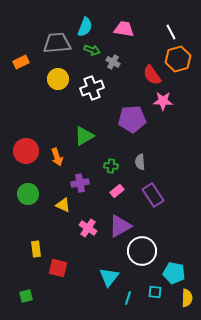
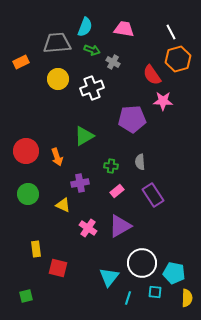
white circle: moved 12 px down
